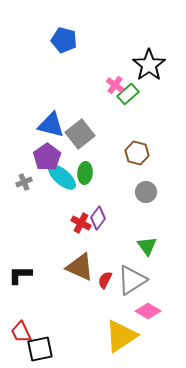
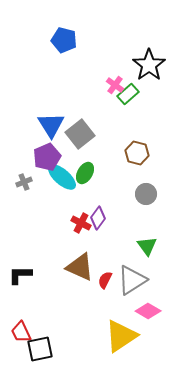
blue triangle: rotated 44 degrees clockwise
purple pentagon: rotated 12 degrees clockwise
green ellipse: rotated 25 degrees clockwise
gray circle: moved 2 px down
